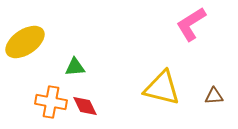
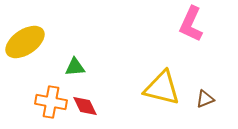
pink L-shape: rotated 33 degrees counterclockwise
brown triangle: moved 9 px left, 3 px down; rotated 18 degrees counterclockwise
